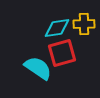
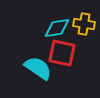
yellow cross: rotated 10 degrees clockwise
red square: rotated 28 degrees clockwise
